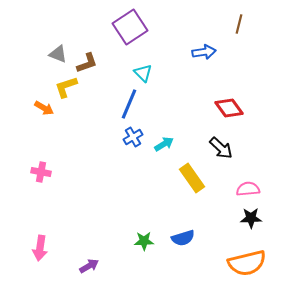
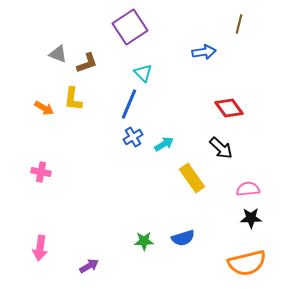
yellow L-shape: moved 7 px right, 12 px down; rotated 65 degrees counterclockwise
